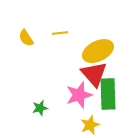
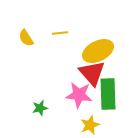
red triangle: moved 2 px left, 1 px up
pink star: rotated 24 degrees clockwise
